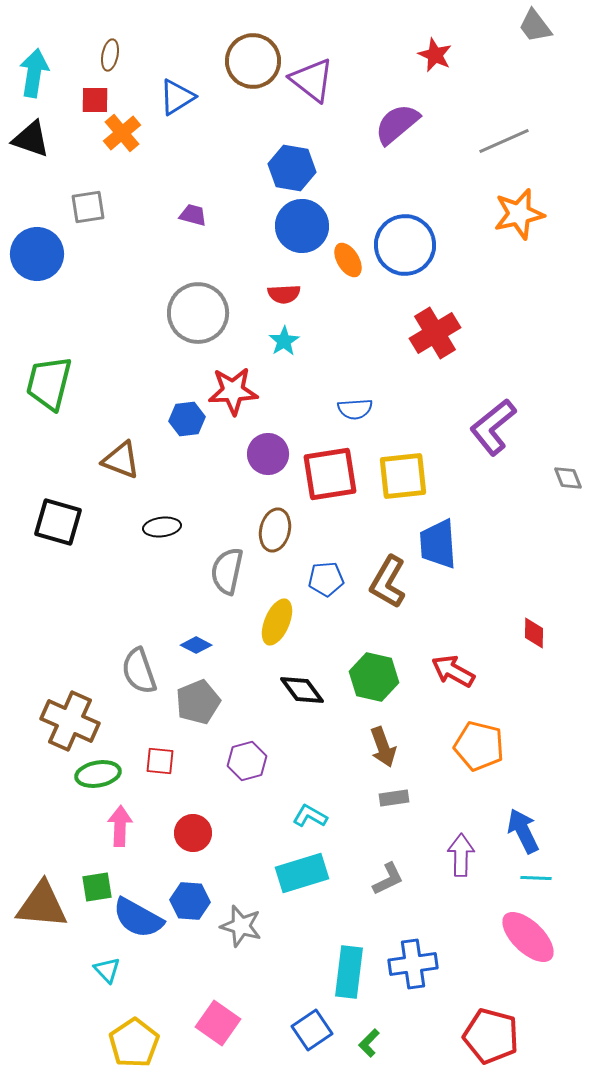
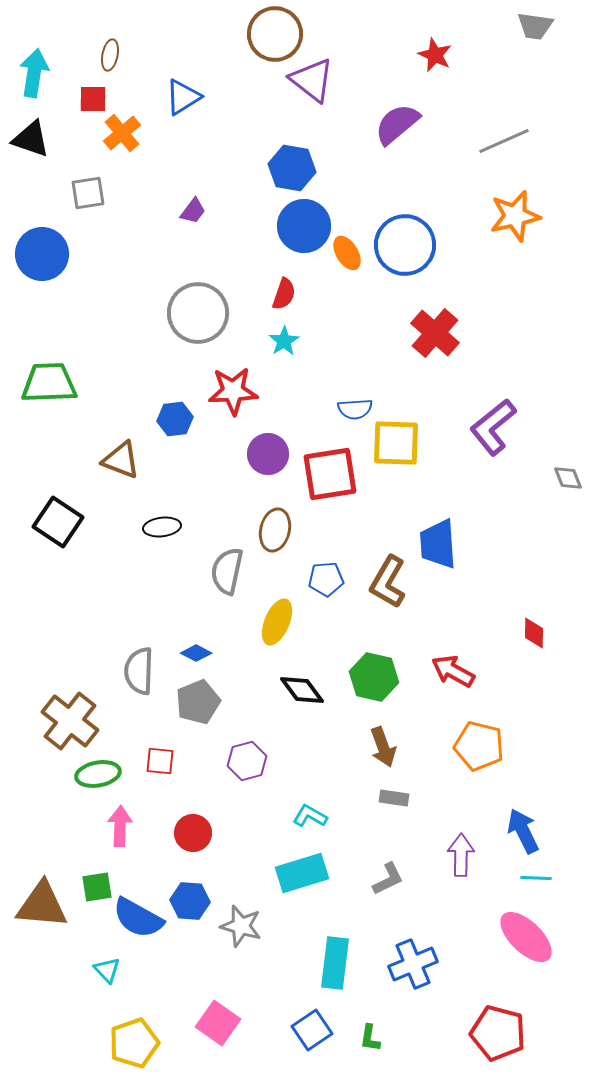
gray trapezoid at (535, 26): rotated 45 degrees counterclockwise
brown circle at (253, 61): moved 22 px right, 27 px up
blue triangle at (177, 97): moved 6 px right
red square at (95, 100): moved 2 px left, 1 px up
gray square at (88, 207): moved 14 px up
orange star at (519, 214): moved 4 px left, 2 px down
purple trapezoid at (193, 215): moved 4 px up; rotated 112 degrees clockwise
blue circle at (302, 226): moved 2 px right
blue circle at (37, 254): moved 5 px right
orange ellipse at (348, 260): moved 1 px left, 7 px up
red semicircle at (284, 294): rotated 68 degrees counterclockwise
red cross at (435, 333): rotated 18 degrees counterclockwise
green trapezoid at (49, 383): rotated 74 degrees clockwise
blue hexagon at (187, 419): moved 12 px left
yellow square at (403, 476): moved 7 px left, 33 px up; rotated 8 degrees clockwise
black square at (58, 522): rotated 18 degrees clockwise
blue diamond at (196, 645): moved 8 px down
gray semicircle at (139, 671): rotated 21 degrees clockwise
brown cross at (70, 721): rotated 14 degrees clockwise
gray rectangle at (394, 798): rotated 16 degrees clockwise
pink ellipse at (528, 937): moved 2 px left
blue cross at (413, 964): rotated 15 degrees counterclockwise
cyan rectangle at (349, 972): moved 14 px left, 9 px up
red pentagon at (491, 1036): moved 7 px right, 3 px up
yellow pentagon at (134, 1043): rotated 15 degrees clockwise
green L-shape at (369, 1043): moved 1 px right, 5 px up; rotated 36 degrees counterclockwise
